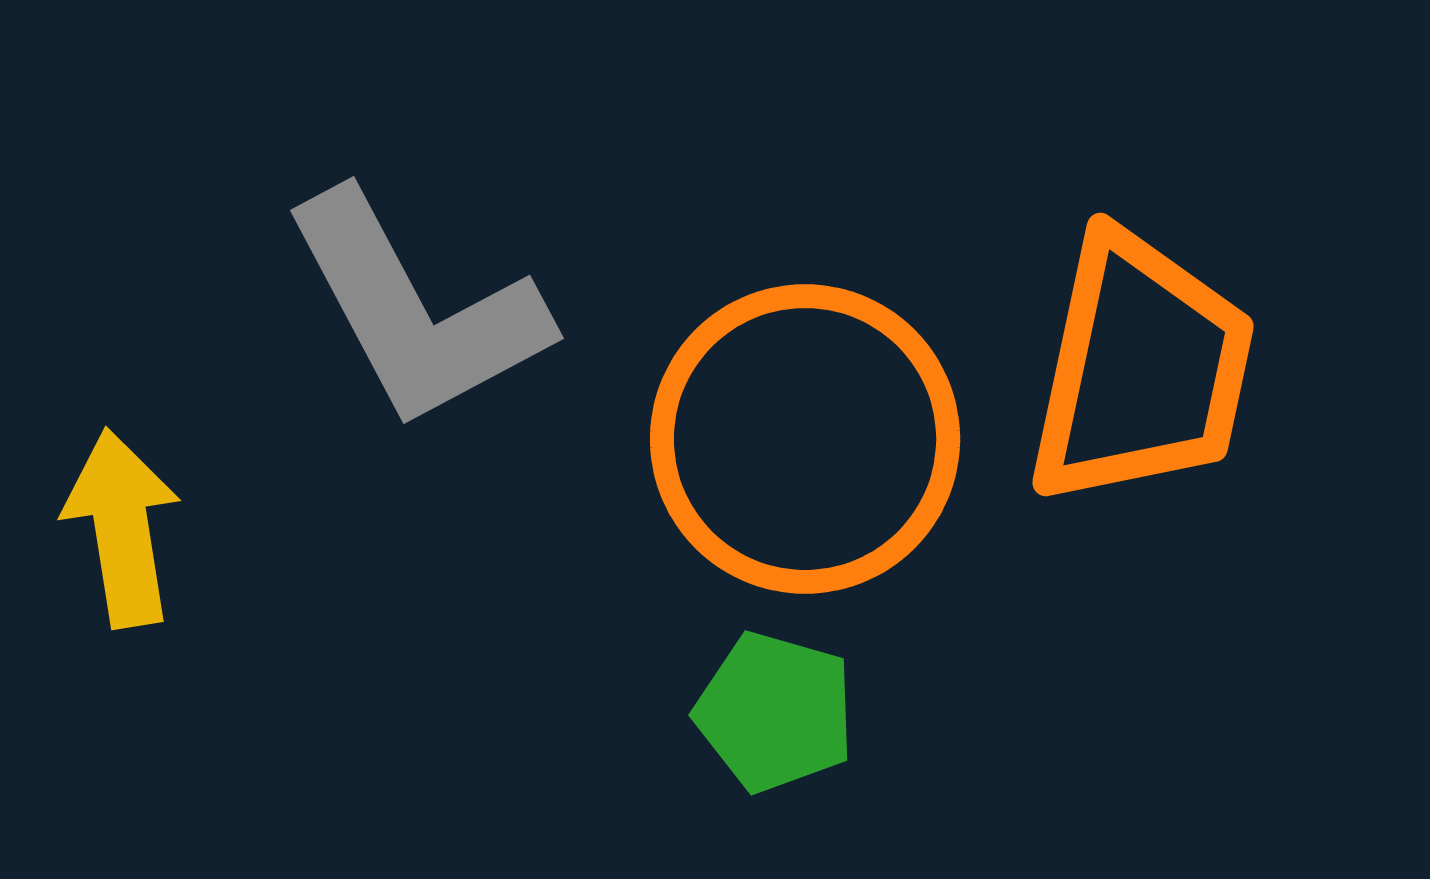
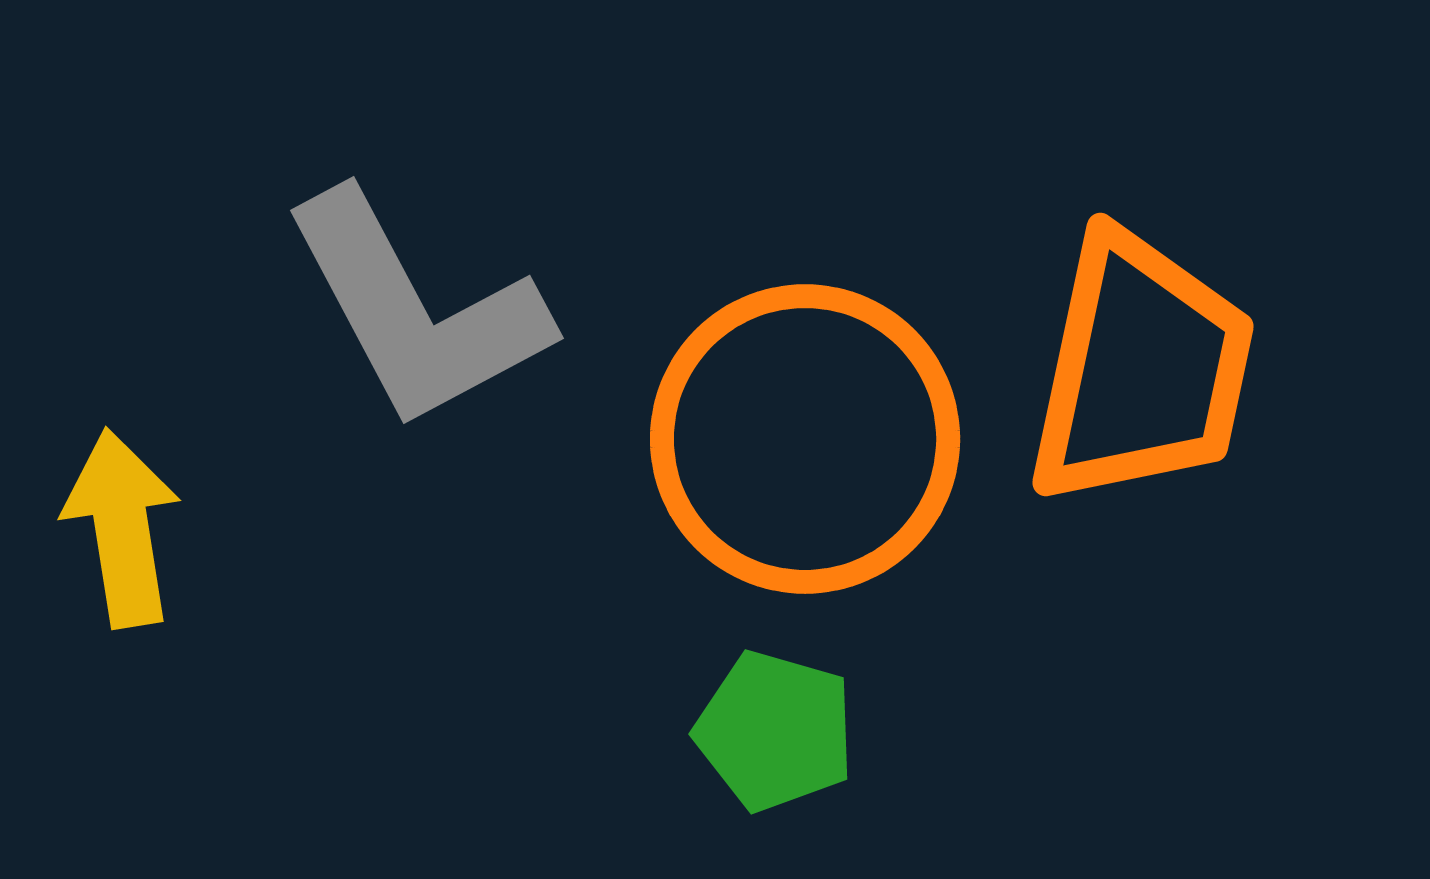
green pentagon: moved 19 px down
